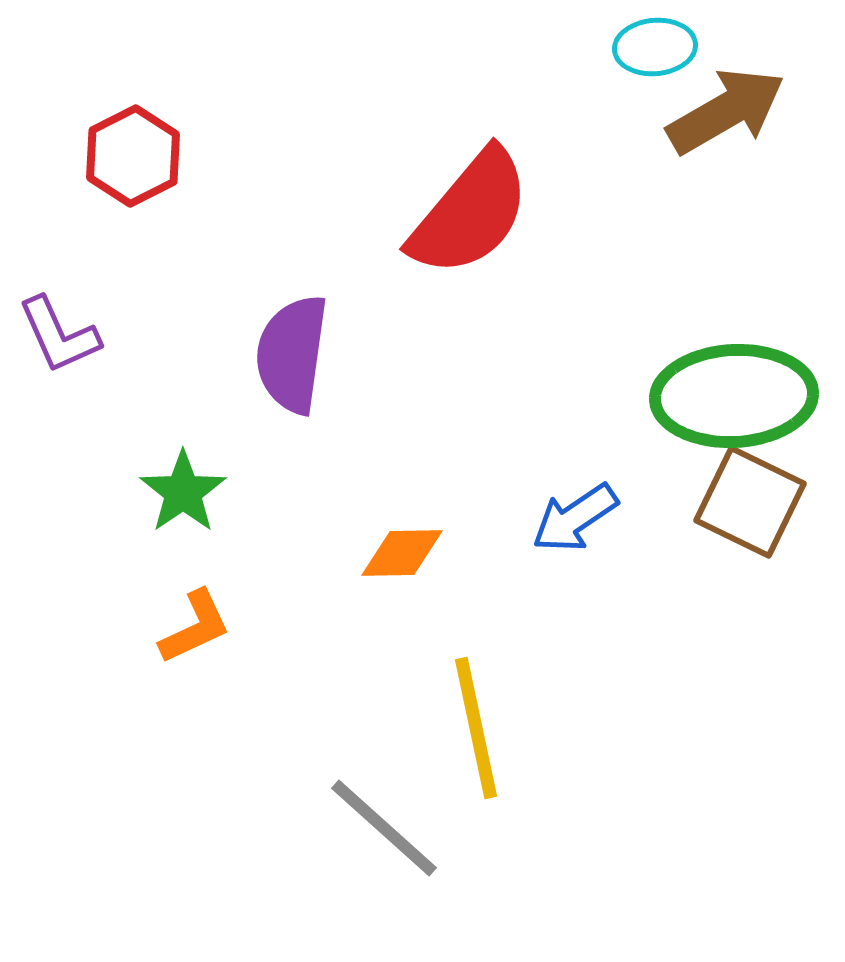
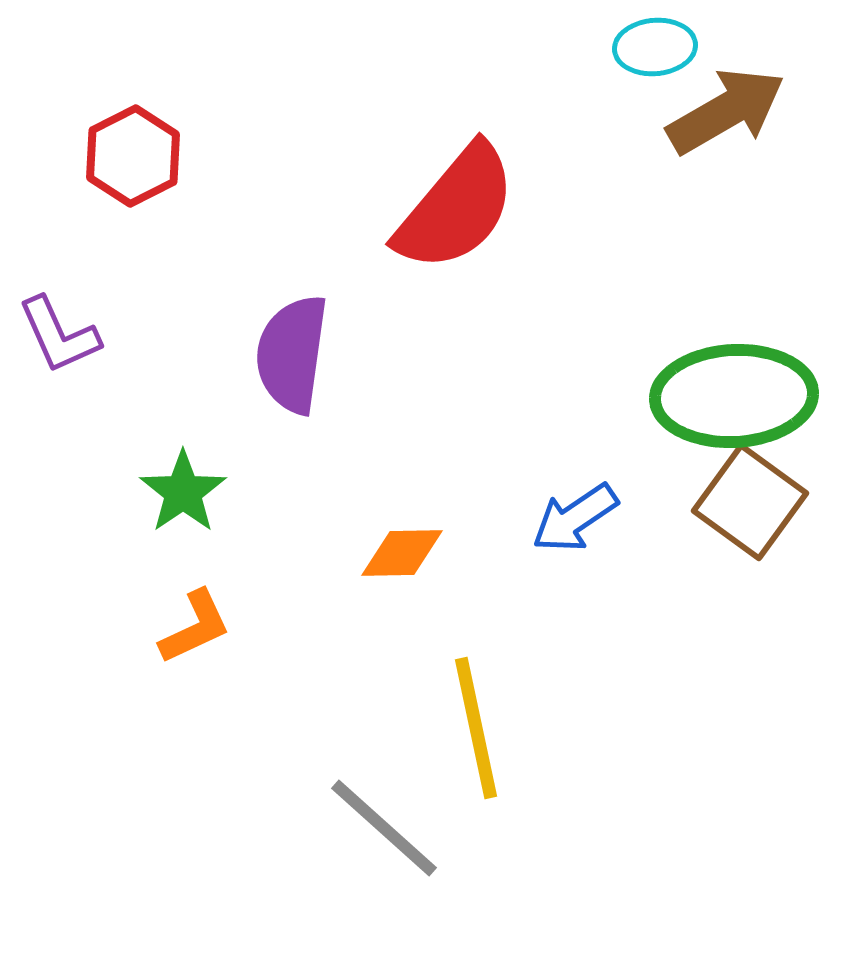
red semicircle: moved 14 px left, 5 px up
brown square: rotated 10 degrees clockwise
